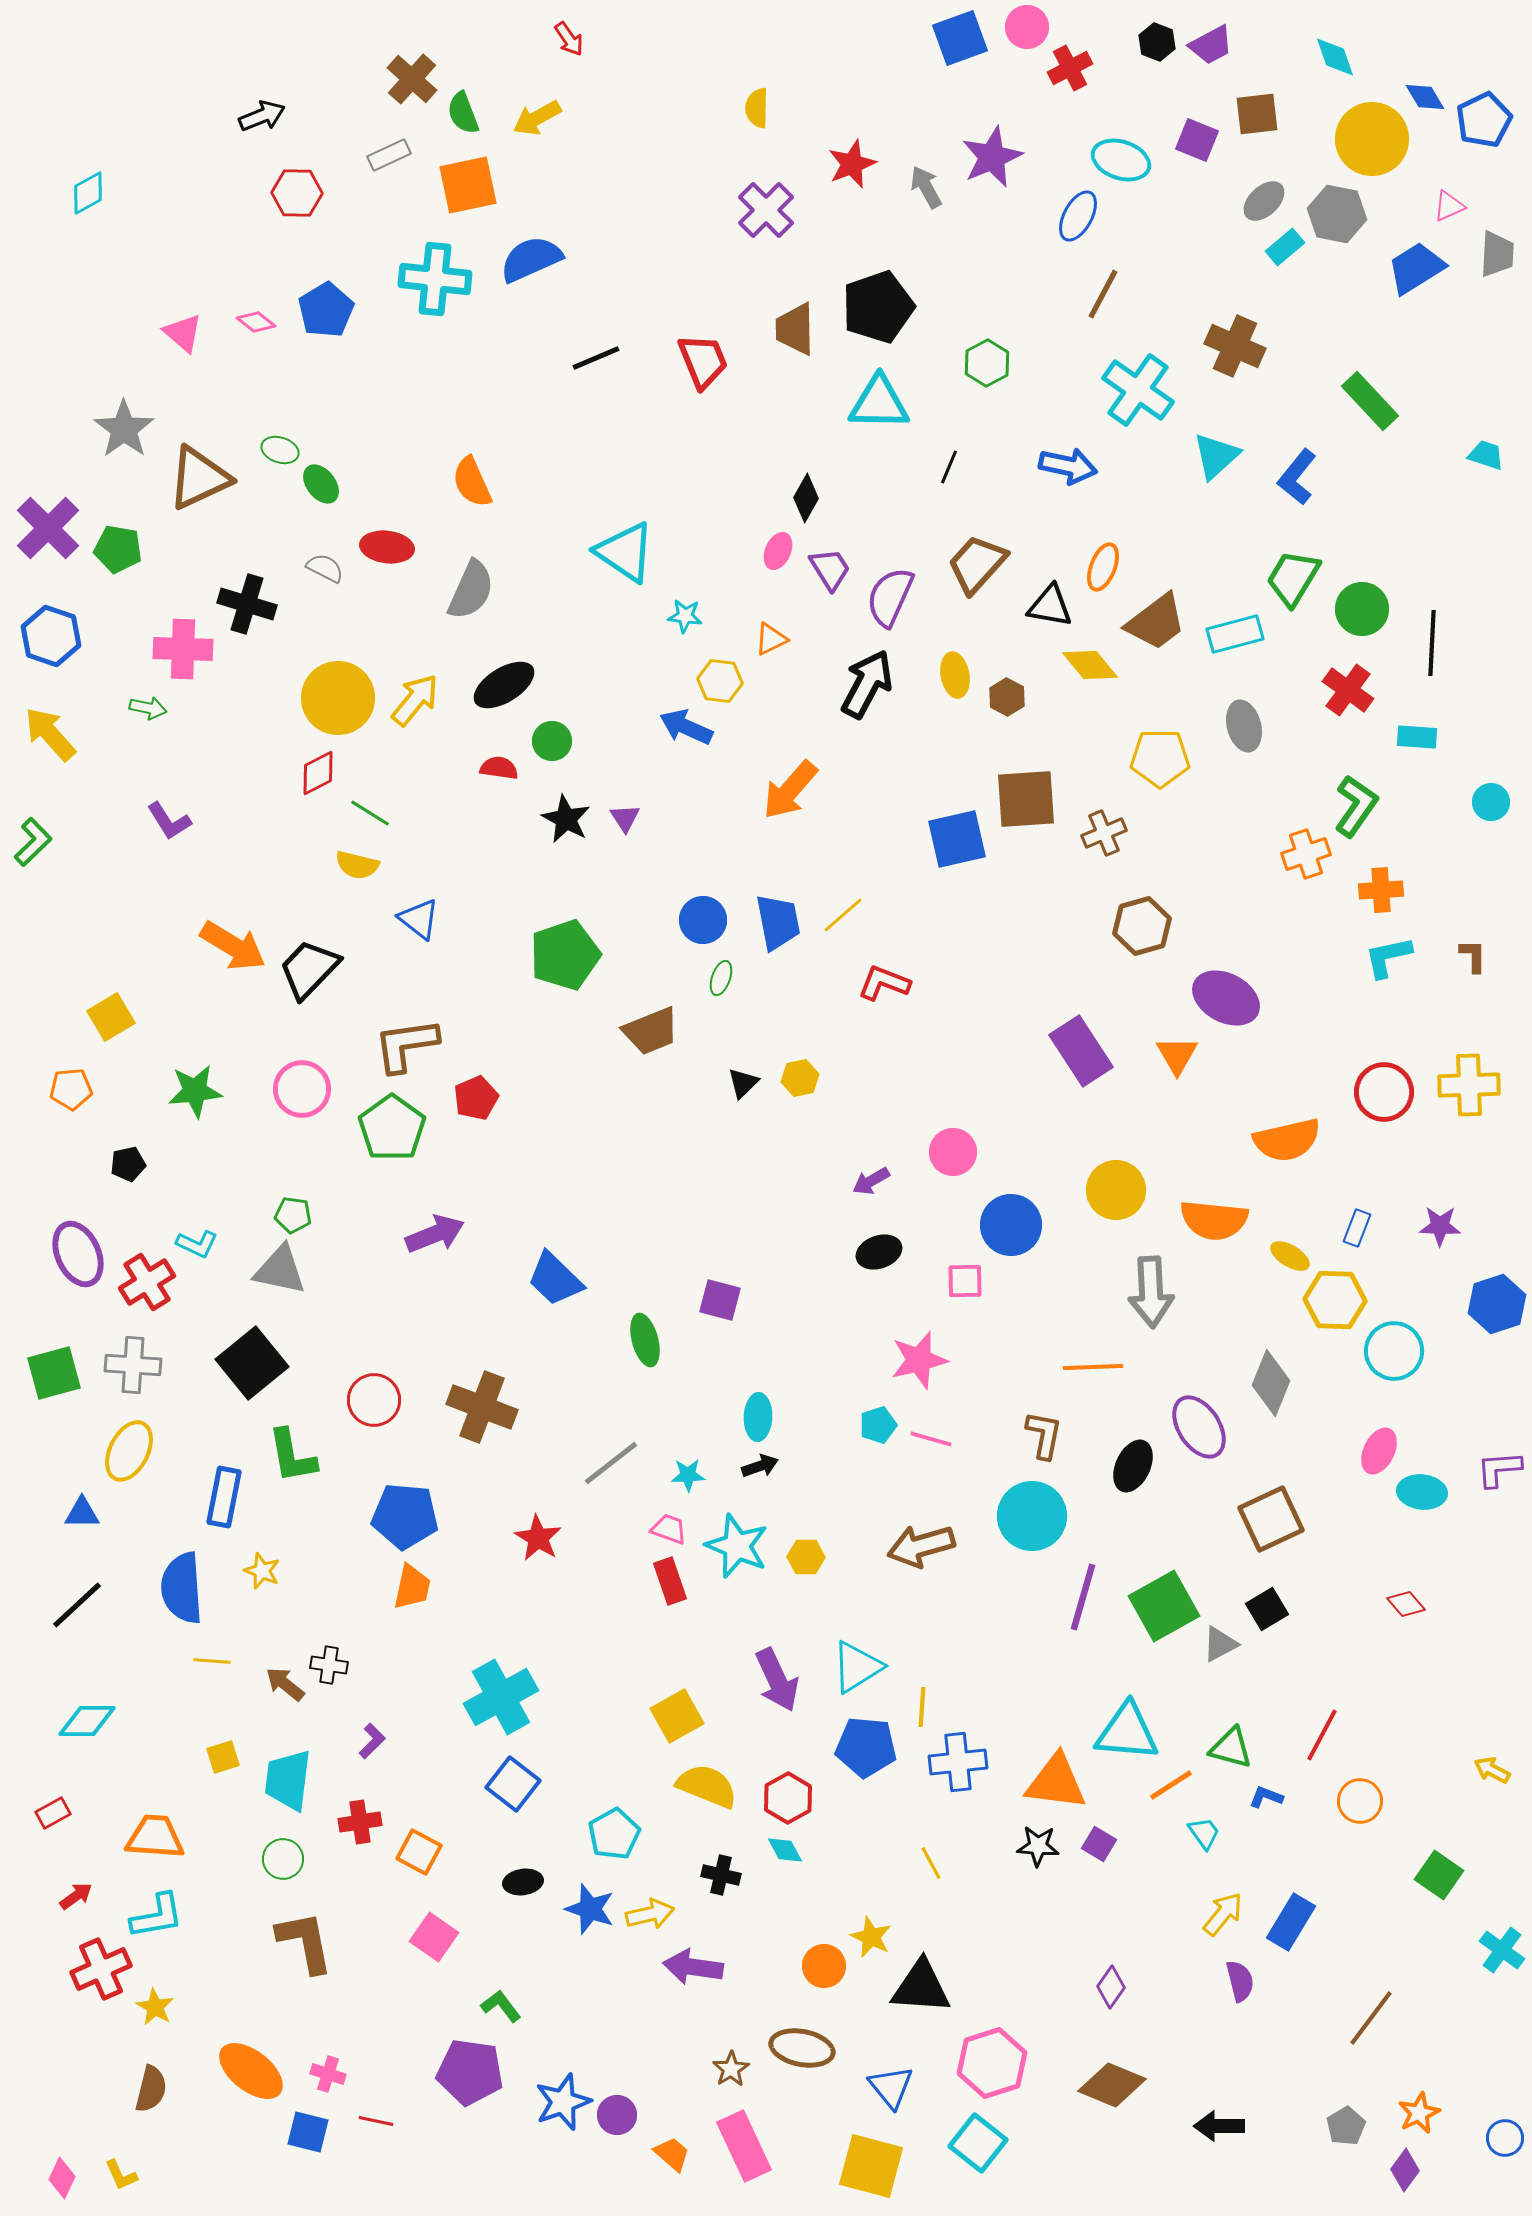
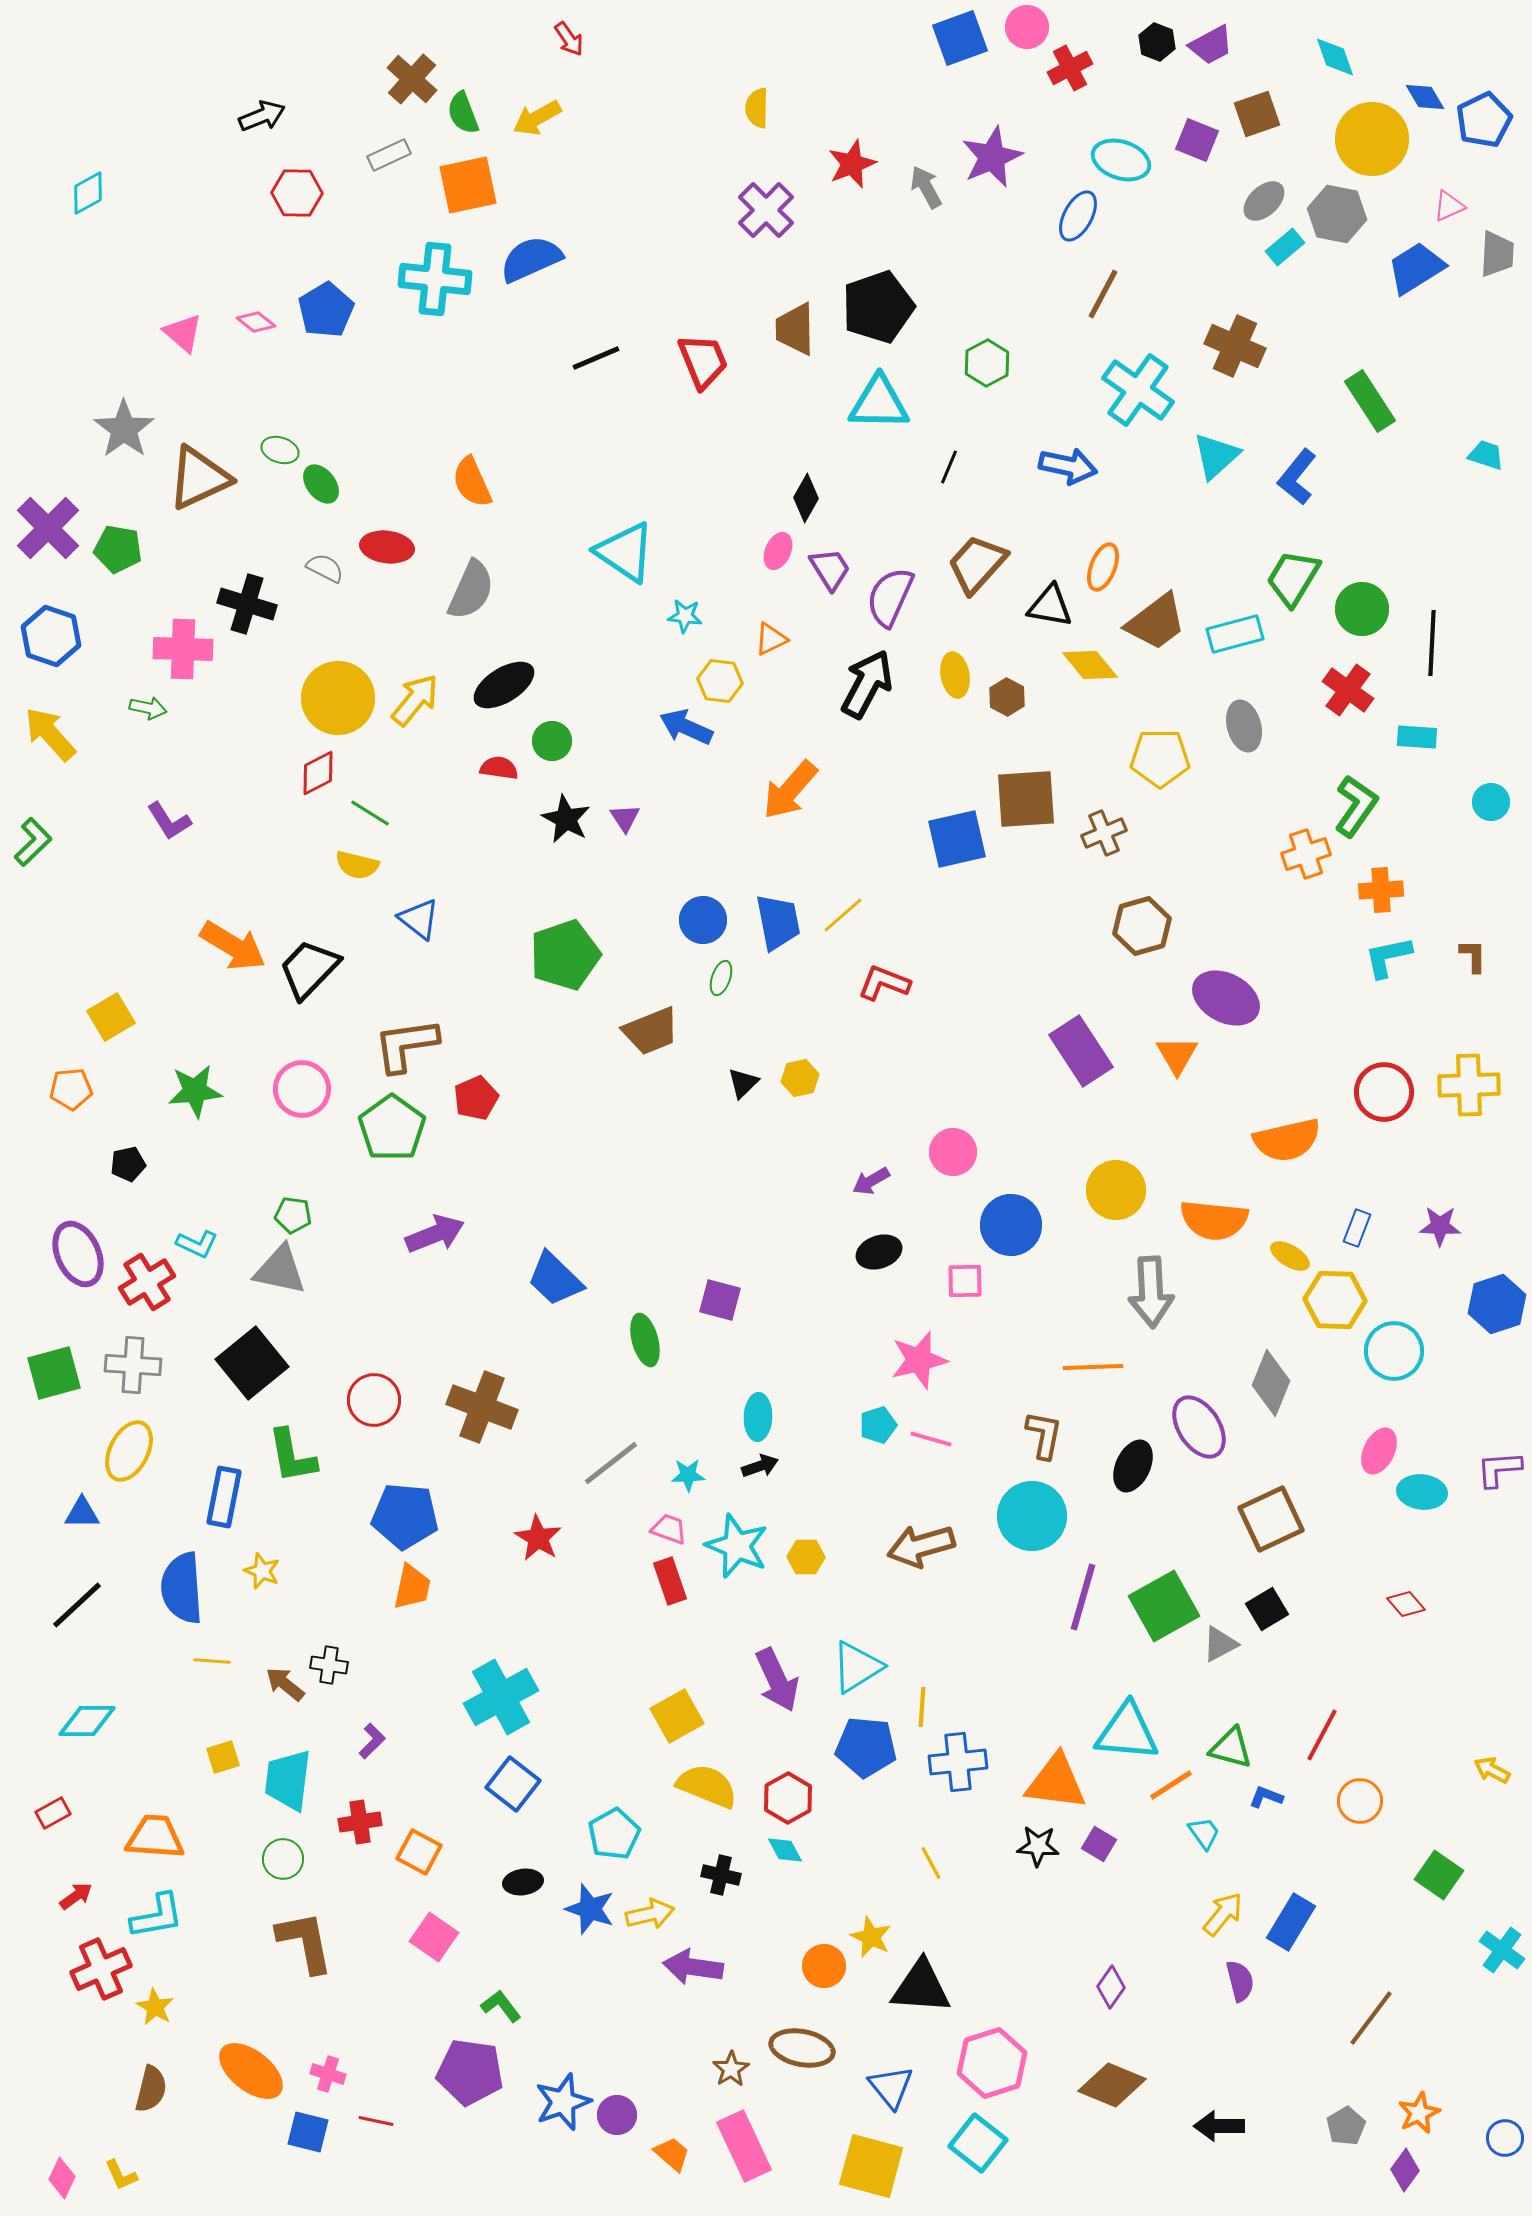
brown square at (1257, 114): rotated 12 degrees counterclockwise
green rectangle at (1370, 401): rotated 10 degrees clockwise
